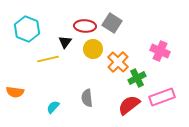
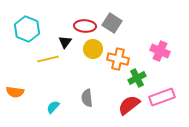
orange cross: moved 3 px up; rotated 30 degrees counterclockwise
